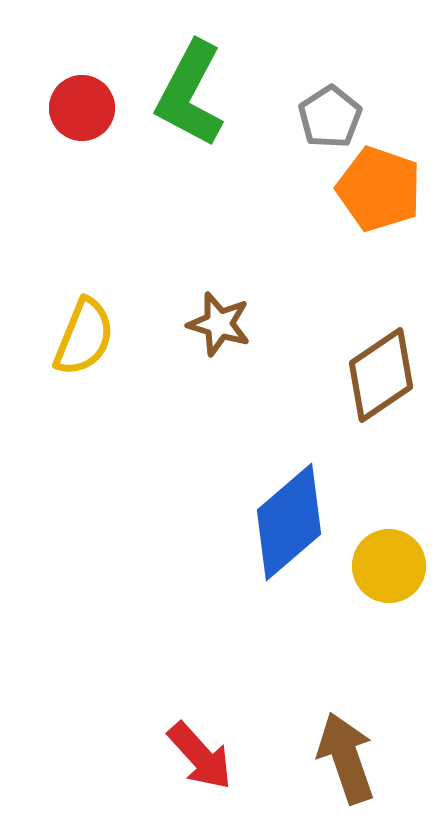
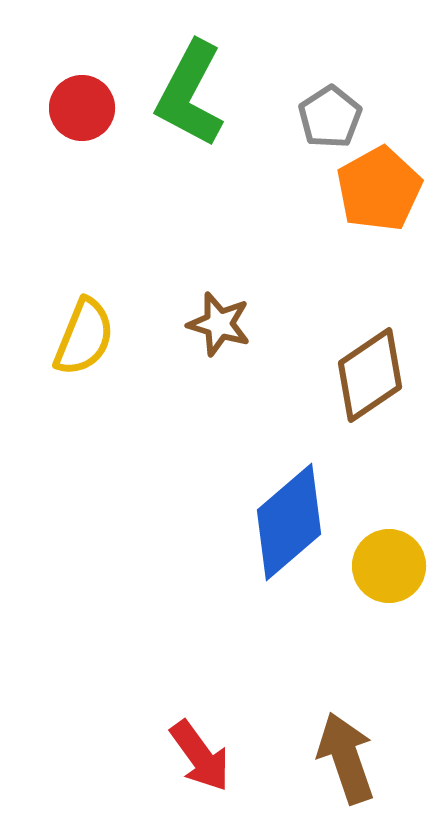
orange pentagon: rotated 24 degrees clockwise
brown diamond: moved 11 px left
red arrow: rotated 6 degrees clockwise
